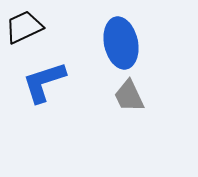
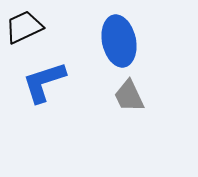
blue ellipse: moved 2 px left, 2 px up
